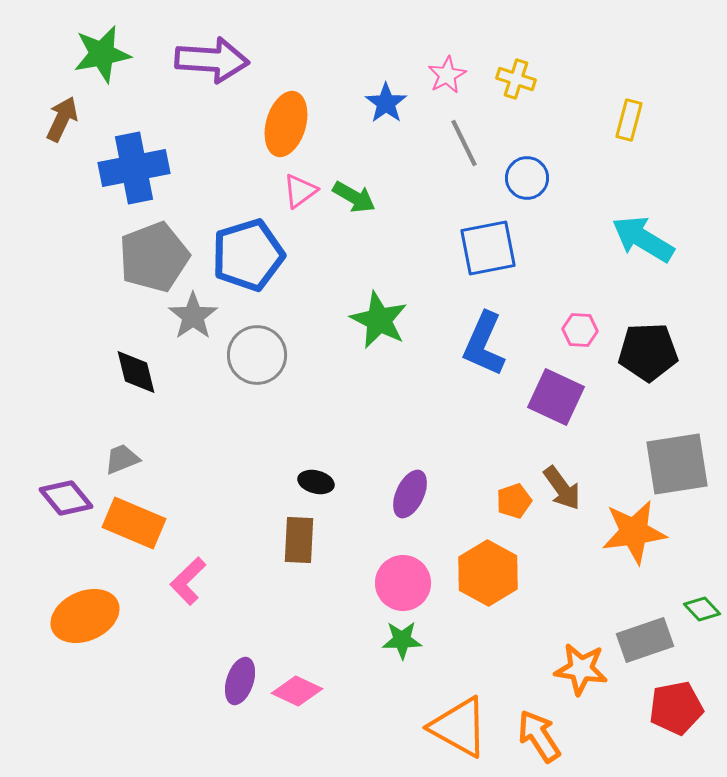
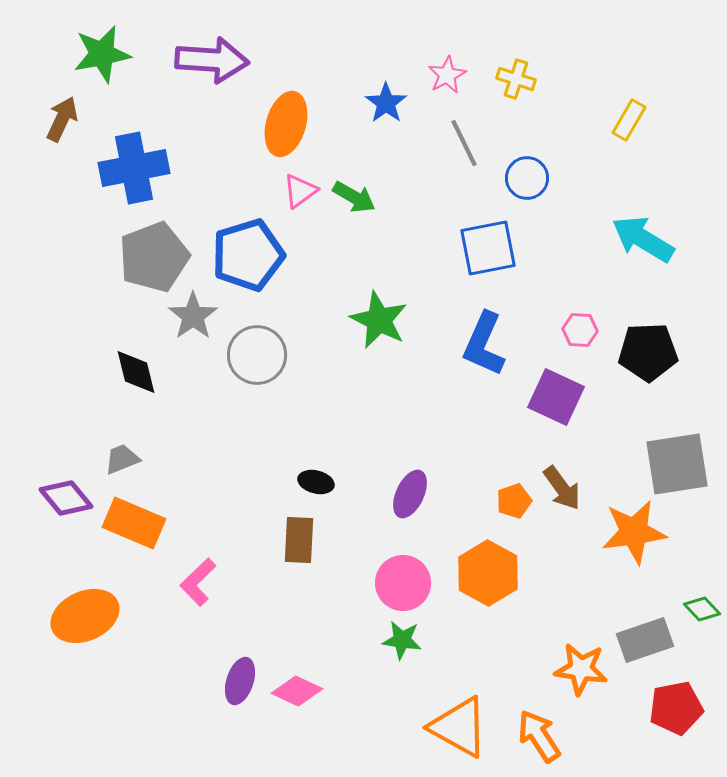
yellow rectangle at (629, 120): rotated 15 degrees clockwise
pink L-shape at (188, 581): moved 10 px right, 1 px down
green star at (402, 640): rotated 9 degrees clockwise
